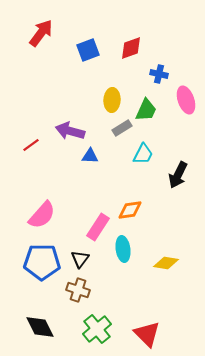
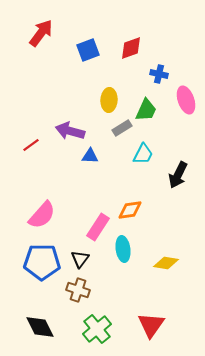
yellow ellipse: moved 3 px left
red triangle: moved 4 px right, 9 px up; rotated 20 degrees clockwise
